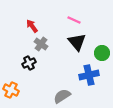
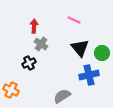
red arrow: moved 2 px right; rotated 40 degrees clockwise
black triangle: moved 3 px right, 6 px down
